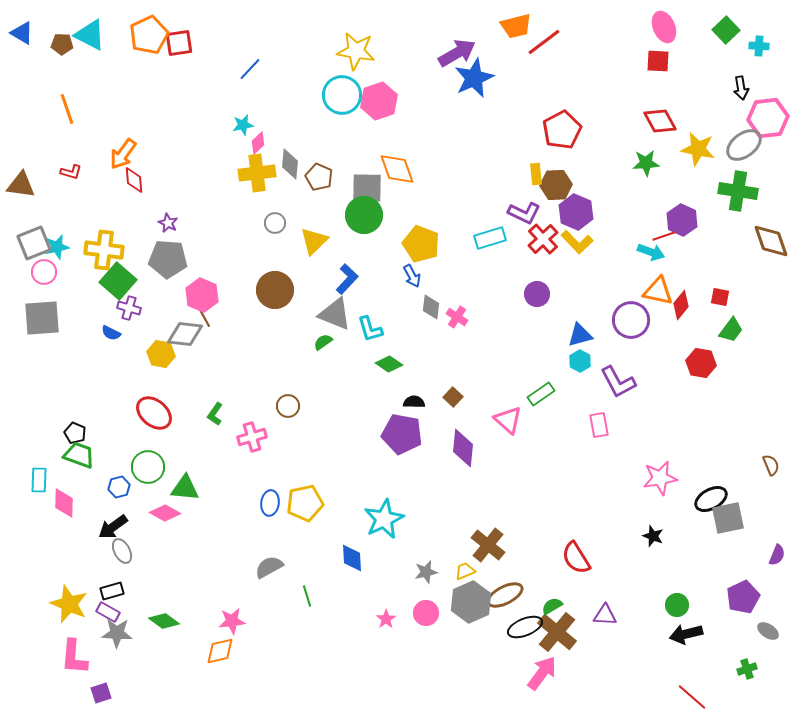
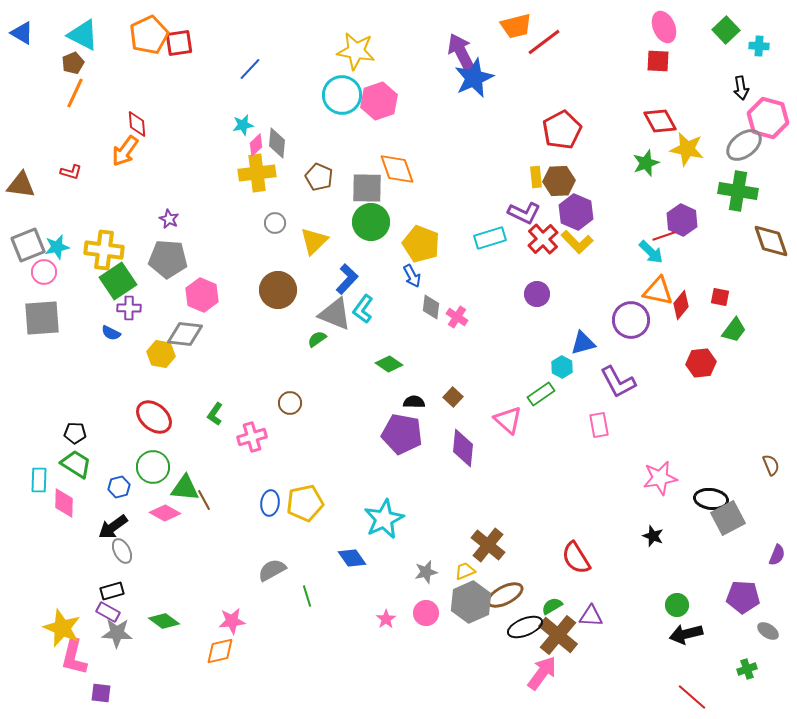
cyan triangle at (90, 35): moved 7 px left
brown pentagon at (62, 44): moved 11 px right, 19 px down; rotated 25 degrees counterclockwise
purple arrow at (457, 53): moved 4 px right, 1 px up; rotated 87 degrees counterclockwise
orange line at (67, 109): moved 8 px right, 16 px up; rotated 44 degrees clockwise
pink hexagon at (768, 118): rotated 21 degrees clockwise
pink diamond at (258, 143): moved 2 px left, 2 px down
yellow star at (698, 149): moved 11 px left
orange arrow at (123, 154): moved 2 px right, 3 px up
green star at (646, 163): rotated 16 degrees counterclockwise
gray diamond at (290, 164): moved 13 px left, 21 px up
yellow rectangle at (536, 174): moved 3 px down
red diamond at (134, 180): moved 3 px right, 56 px up
brown hexagon at (556, 185): moved 3 px right, 4 px up
green circle at (364, 215): moved 7 px right, 7 px down
purple star at (168, 223): moved 1 px right, 4 px up
gray square at (34, 243): moved 6 px left, 2 px down
cyan arrow at (651, 252): rotated 24 degrees clockwise
green square at (118, 281): rotated 15 degrees clockwise
brown circle at (275, 290): moved 3 px right
purple cross at (129, 308): rotated 15 degrees counterclockwise
brown line at (204, 317): moved 183 px down
cyan L-shape at (370, 329): moved 7 px left, 20 px up; rotated 52 degrees clockwise
green trapezoid at (731, 330): moved 3 px right
blue triangle at (580, 335): moved 3 px right, 8 px down
green semicircle at (323, 342): moved 6 px left, 3 px up
cyan hexagon at (580, 361): moved 18 px left, 6 px down
red hexagon at (701, 363): rotated 16 degrees counterclockwise
brown circle at (288, 406): moved 2 px right, 3 px up
red ellipse at (154, 413): moved 4 px down
black pentagon at (75, 433): rotated 20 degrees counterclockwise
green trapezoid at (79, 455): moved 3 px left, 9 px down; rotated 12 degrees clockwise
green circle at (148, 467): moved 5 px right
black ellipse at (711, 499): rotated 36 degrees clockwise
gray square at (728, 518): rotated 16 degrees counterclockwise
blue diamond at (352, 558): rotated 32 degrees counterclockwise
gray semicircle at (269, 567): moved 3 px right, 3 px down
purple pentagon at (743, 597): rotated 28 degrees clockwise
yellow star at (69, 604): moved 7 px left, 24 px down
purple triangle at (605, 615): moved 14 px left, 1 px down
brown cross at (557, 632): moved 1 px right, 3 px down
pink L-shape at (74, 657): rotated 9 degrees clockwise
purple square at (101, 693): rotated 25 degrees clockwise
